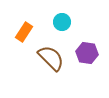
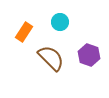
cyan circle: moved 2 px left
purple hexagon: moved 2 px right, 2 px down; rotated 10 degrees clockwise
